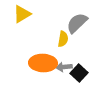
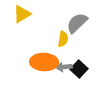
orange ellipse: moved 1 px right, 1 px up
black square: moved 4 px up
